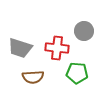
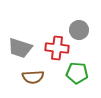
gray circle: moved 5 px left, 1 px up
